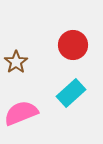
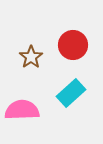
brown star: moved 15 px right, 5 px up
pink semicircle: moved 1 px right, 3 px up; rotated 20 degrees clockwise
